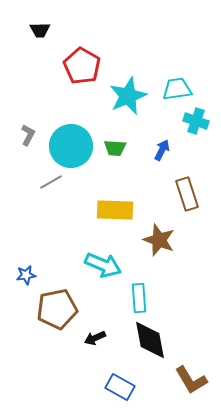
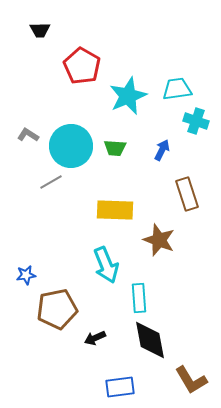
gray L-shape: rotated 85 degrees counterclockwise
cyan arrow: moved 3 px right; rotated 45 degrees clockwise
blue rectangle: rotated 36 degrees counterclockwise
